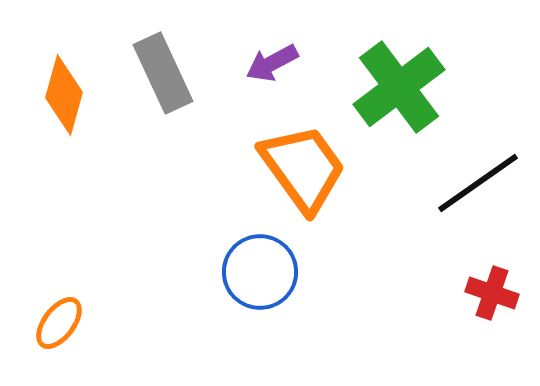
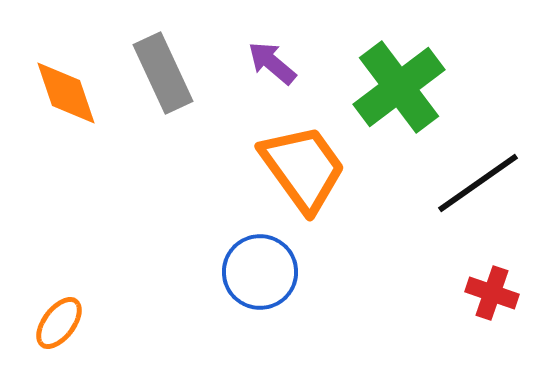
purple arrow: rotated 68 degrees clockwise
orange diamond: moved 2 px right, 2 px up; rotated 34 degrees counterclockwise
